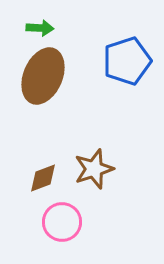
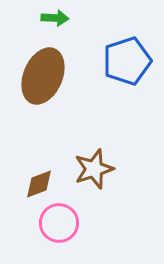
green arrow: moved 15 px right, 10 px up
brown diamond: moved 4 px left, 6 px down
pink circle: moved 3 px left, 1 px down
